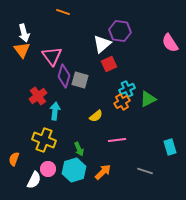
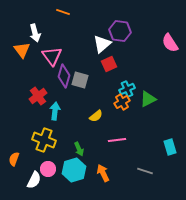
white arrow: moved 11 px right
orange arrow: moved 1 px down; rotated 72 degrees counterclockwise
